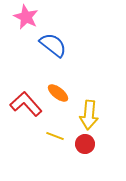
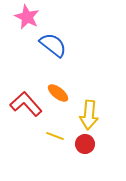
pink star: moved 1 px right
